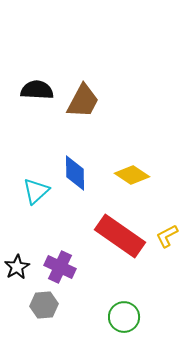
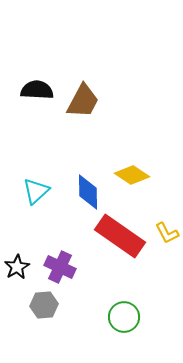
blue diamond: moved 13 px right, 19 px down
yellow L-shape: moved 3 px up; rotated 90 degrees counterclockwise
